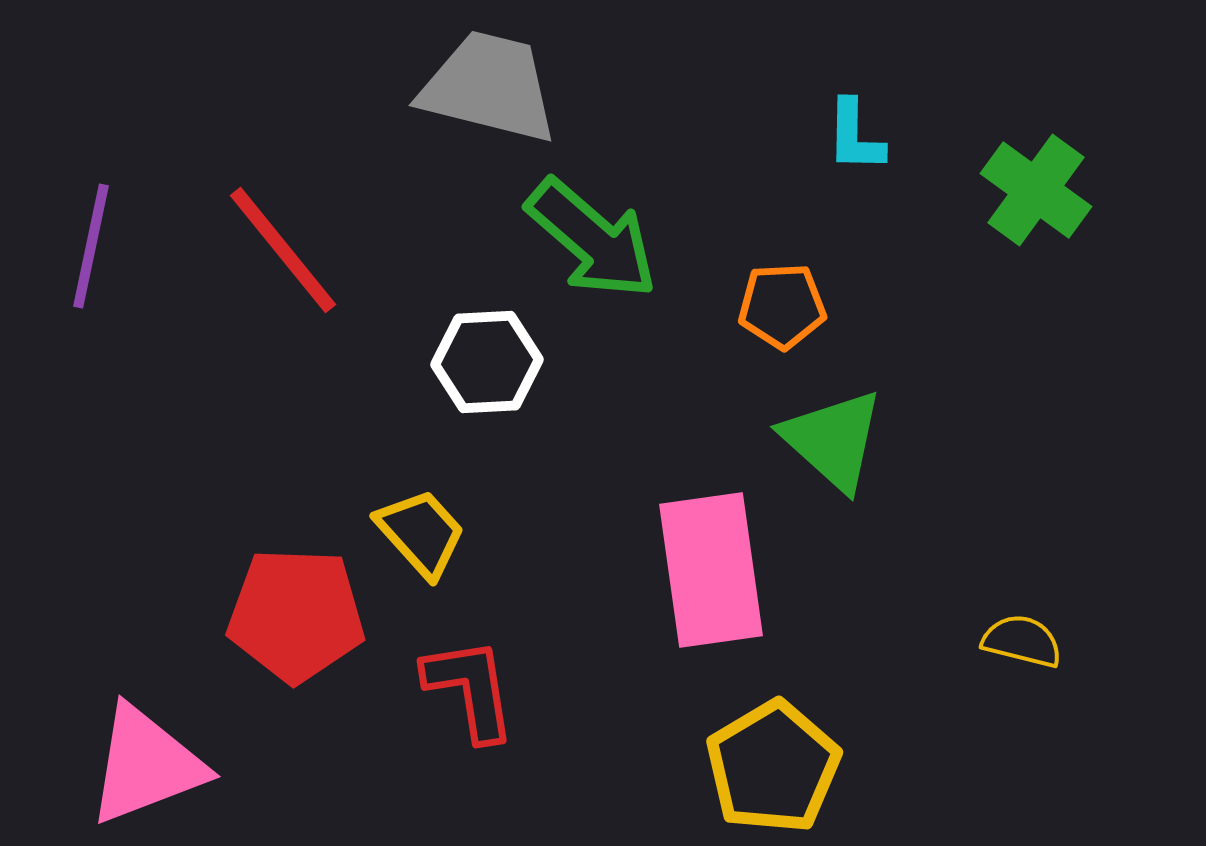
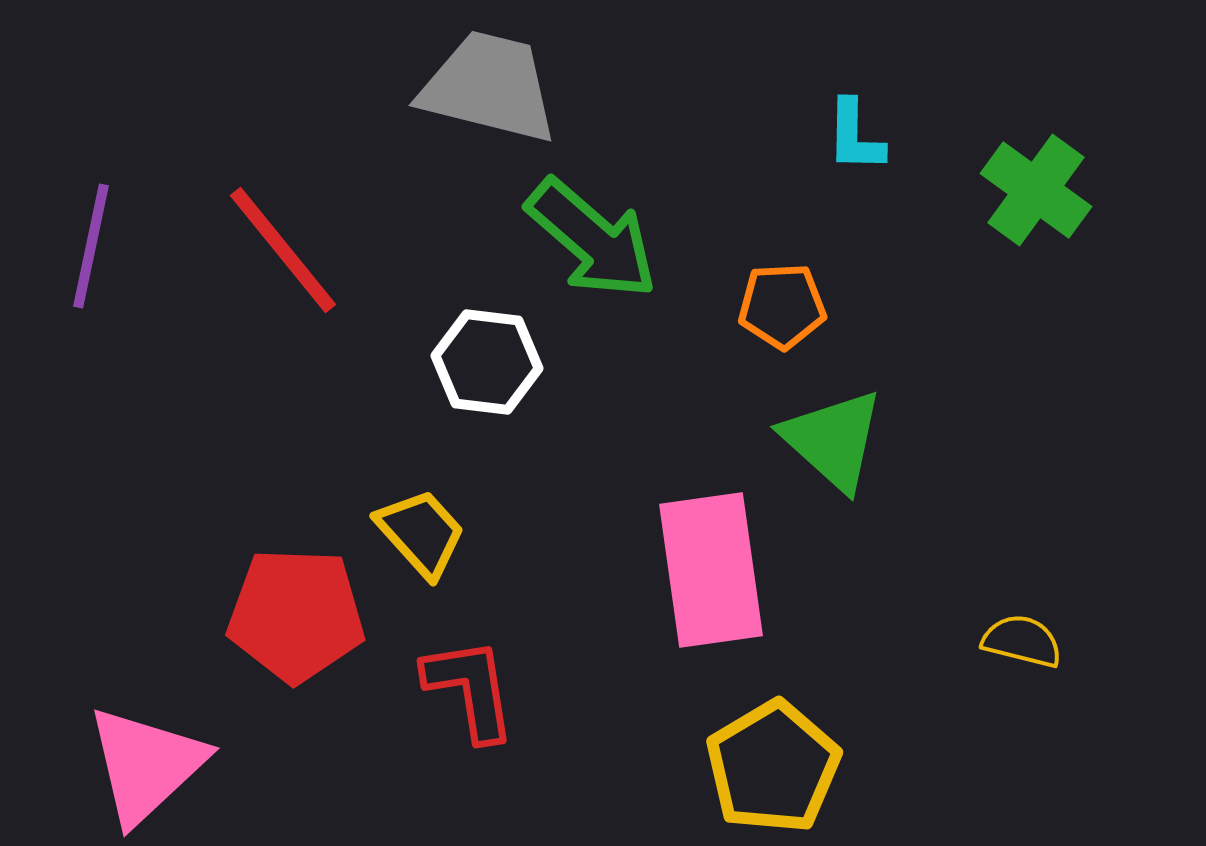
white hexagon: rotated 10 degrees clockwise
pink triangle: rotated 22 degrees counterclockwise
